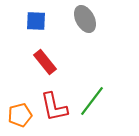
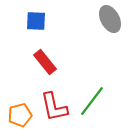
gray ellipse: moved 25 px right
